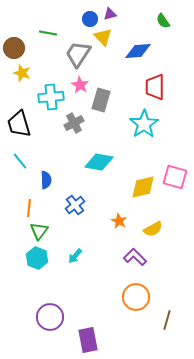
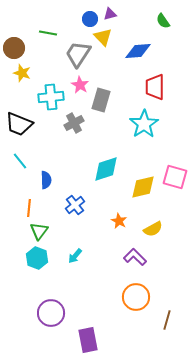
black trapezoid: rotated 52 degrees counterclockwise
cyan diamond: moved 7 px right, 7 px down; rotated 28 degrees counterclockwise
purple circle: moved 1 px right, 4 px up
